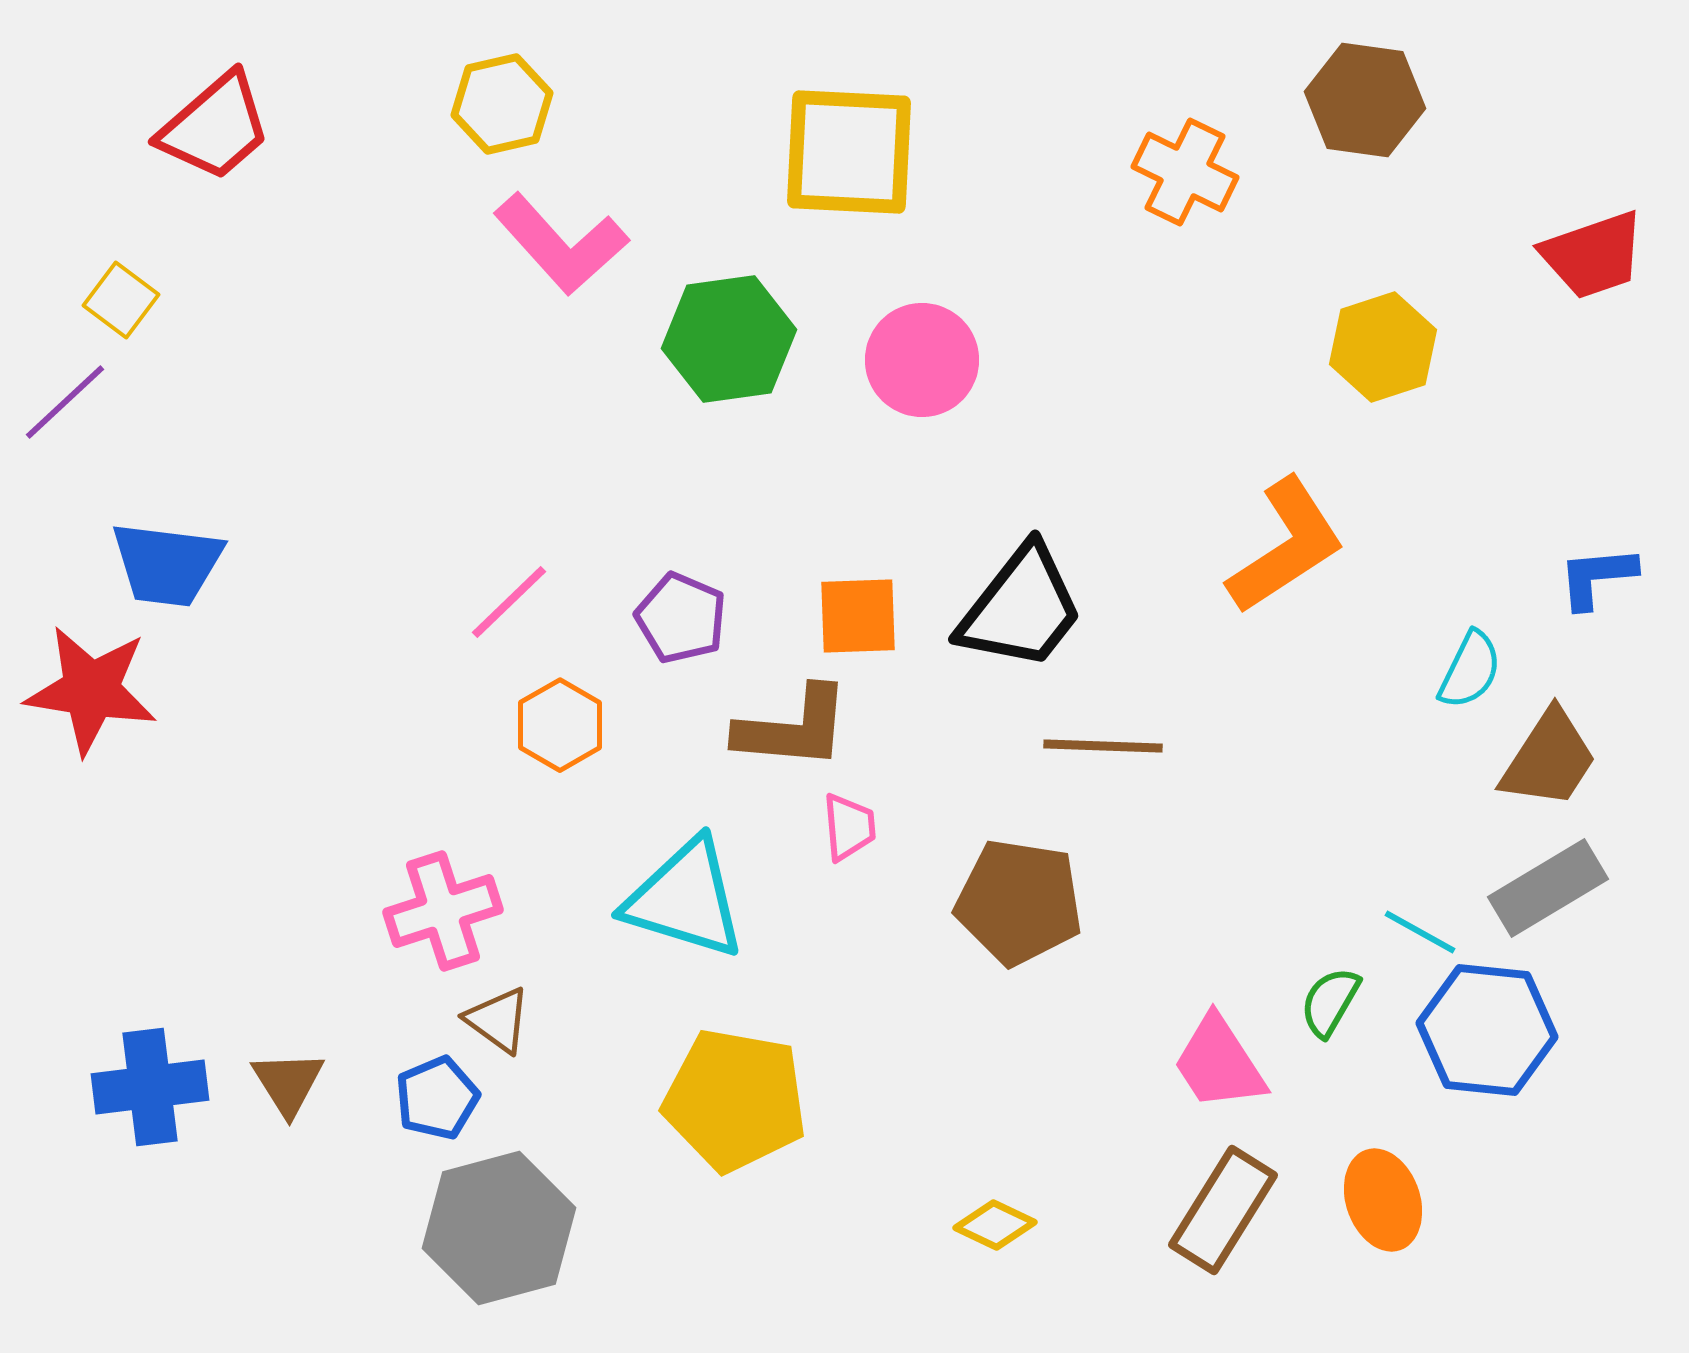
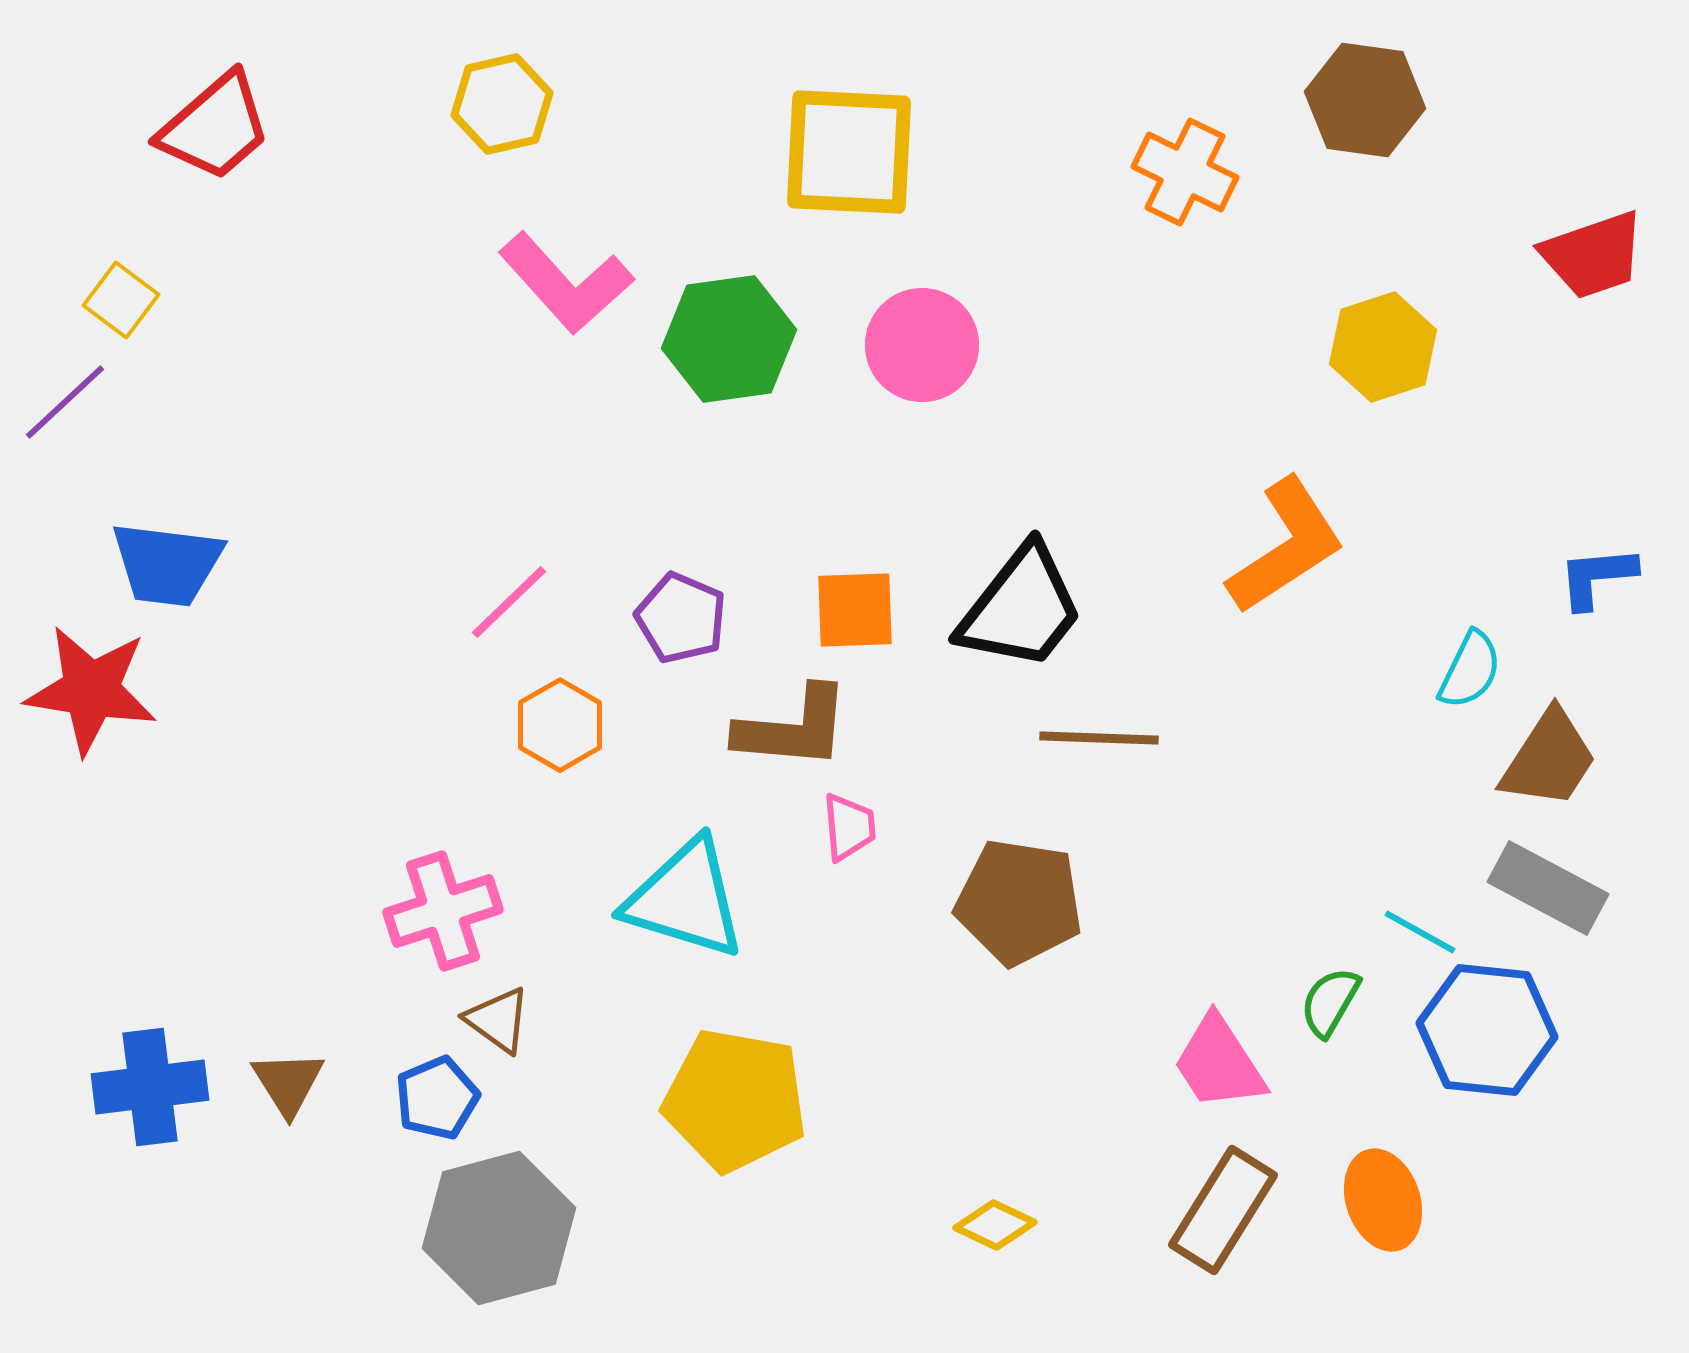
pink L-shape at (561, 244): moved 5 px right, 39 px down
pink circle at (922, 360): moved 15 px up
orange square at (858, 616): moved 3 px left, 6 px up
brown line at (1103, 746): moved 4 px left, 8 px up
gray rectangle at (1548, 888): rotated 59 degrees clockwise
